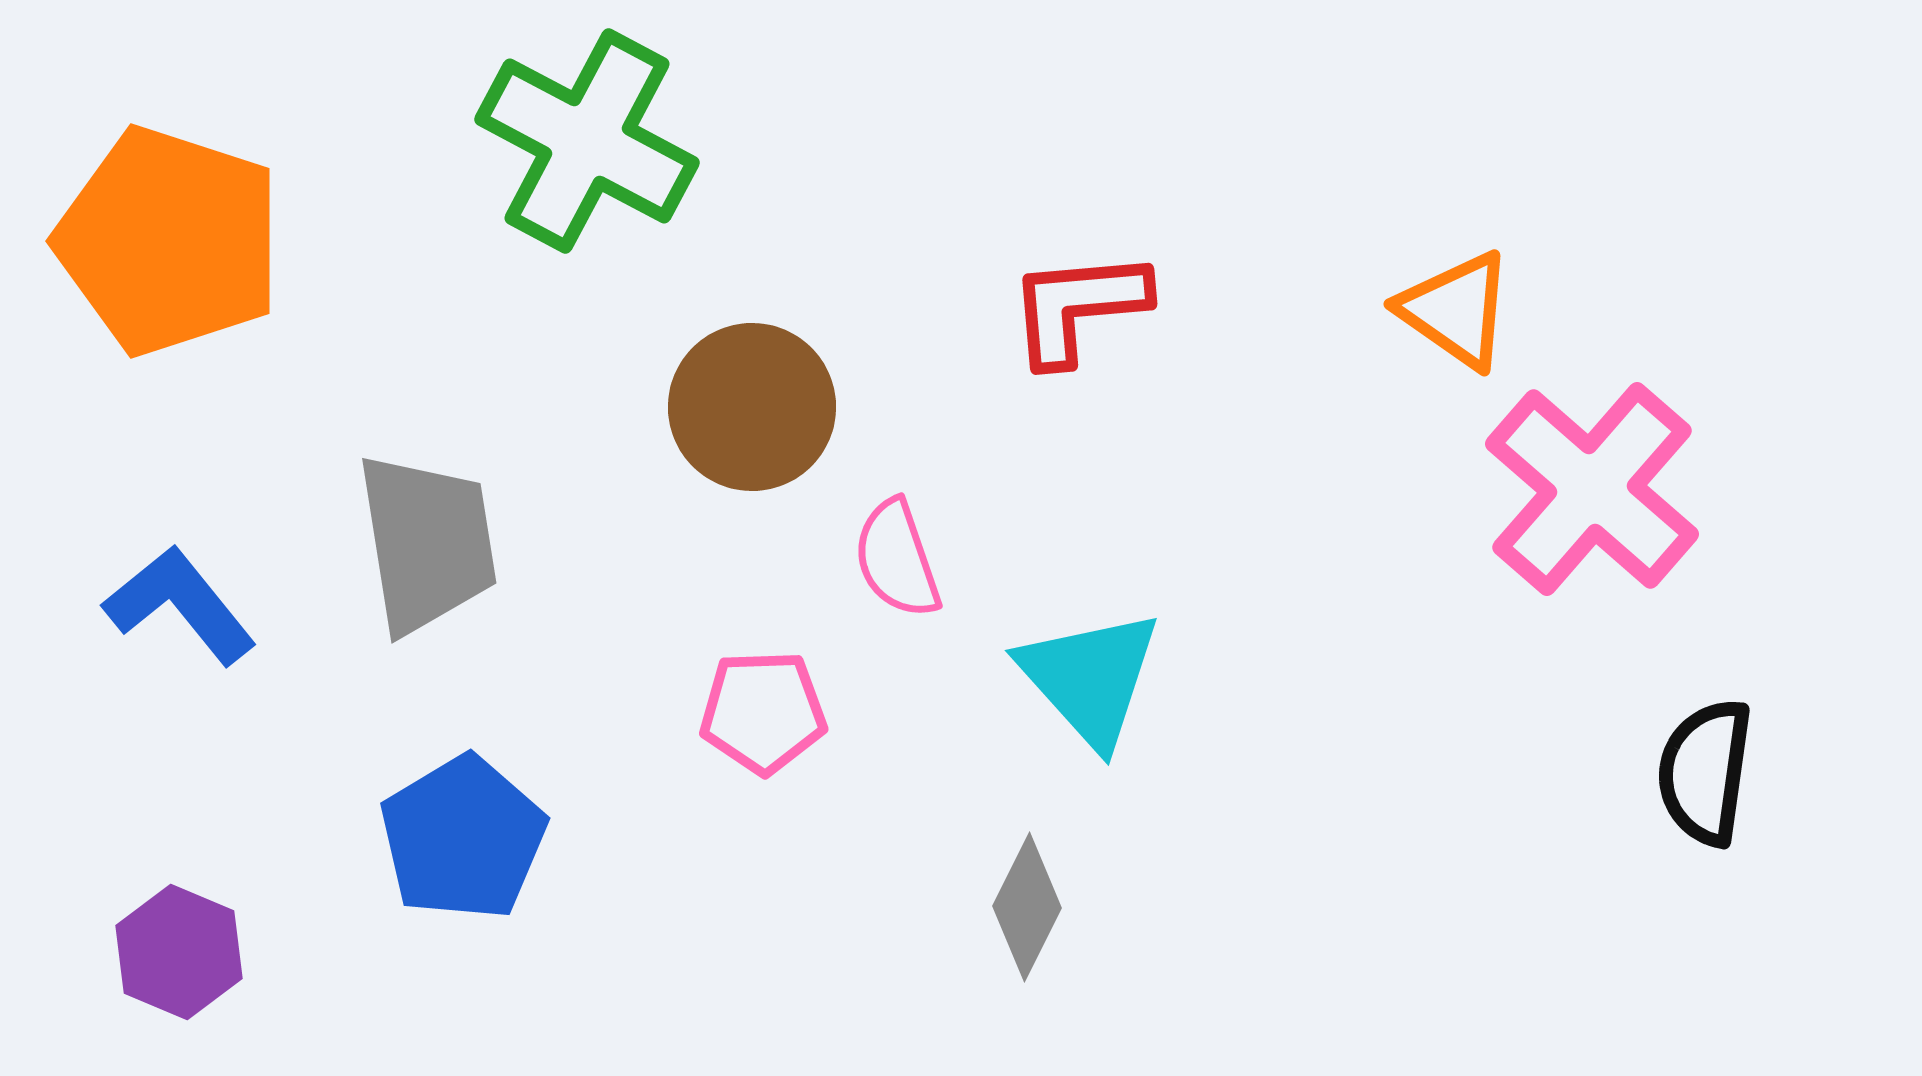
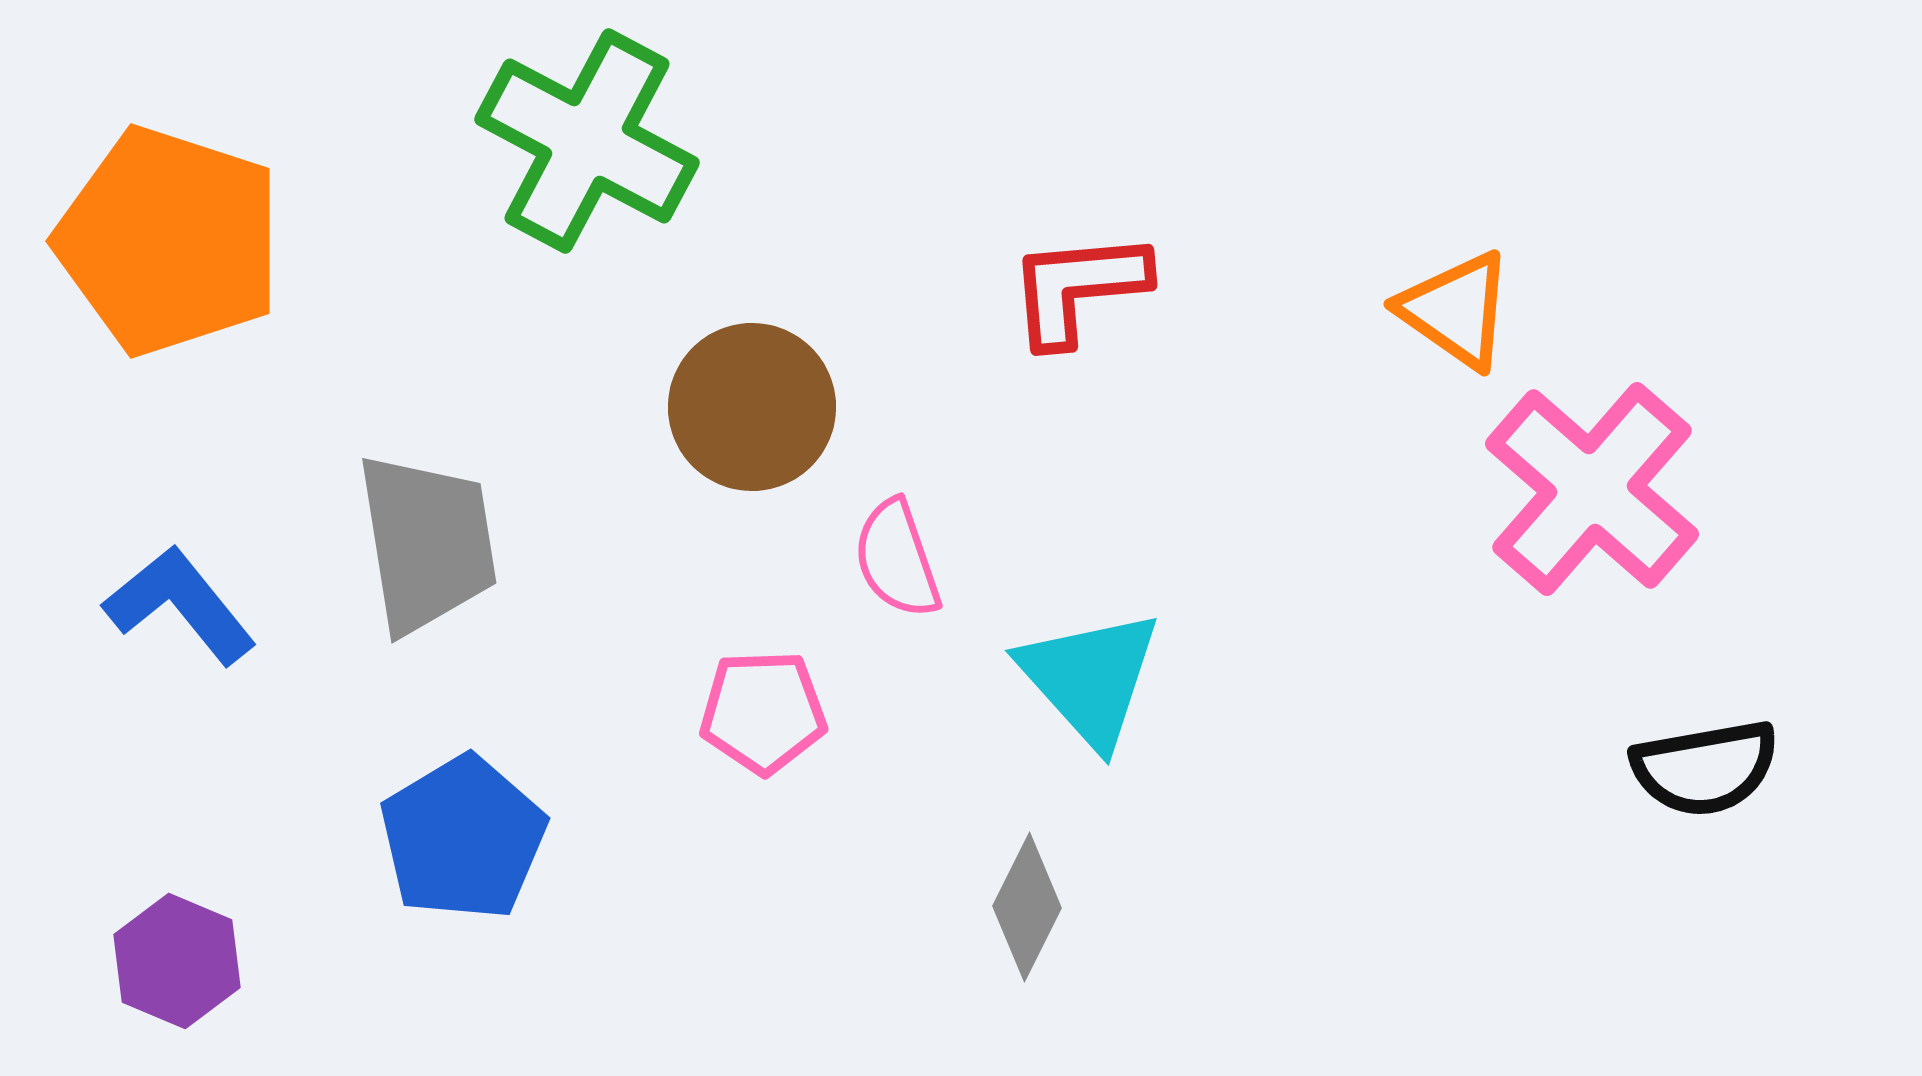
red L-shape: moved 19 px up
black semicircle: moved 4 px up; rotated 108 degrees counterclockwise
purple hexagon: moved 2 px left, 9 px down
